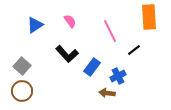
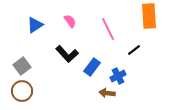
orange rectangle: moved 1 px up
pink line: moved 2 px left, 2 px up
gray square: rotated 12 degrees clockwise
